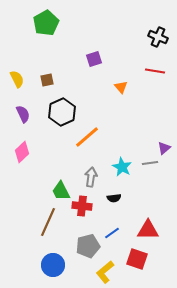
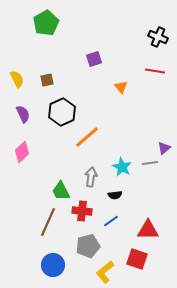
black semicircle: moved 1 px right, 3 px up
red cross: moved 5 px down
blue line: moved 1 px left, 12 px up
